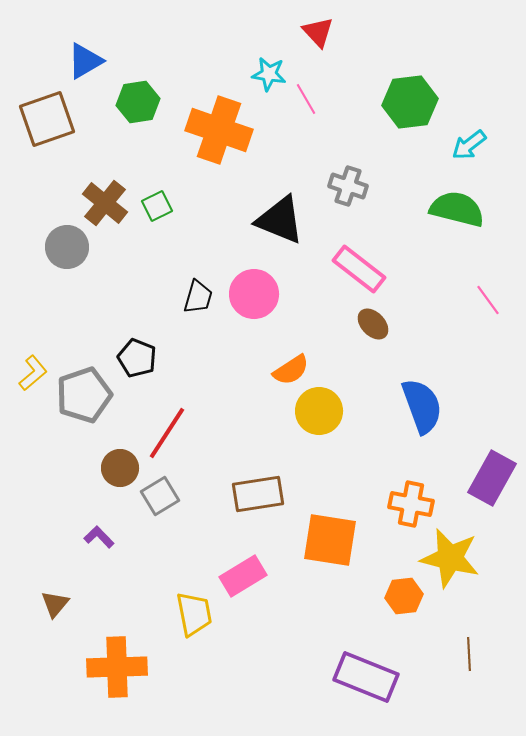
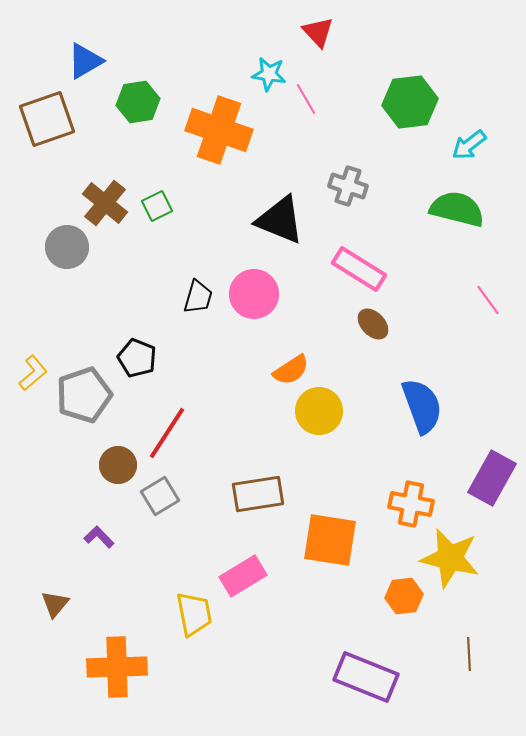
pink rectangle at (359, 269): rotated 6 degrees counterclockwise
brown circle at (120, 468): moved 2 px left, 3 px up
